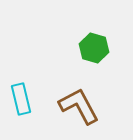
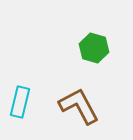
cyan rectangle: moved 1 px left, 3 px down; rotated 28 degrees clockwise
